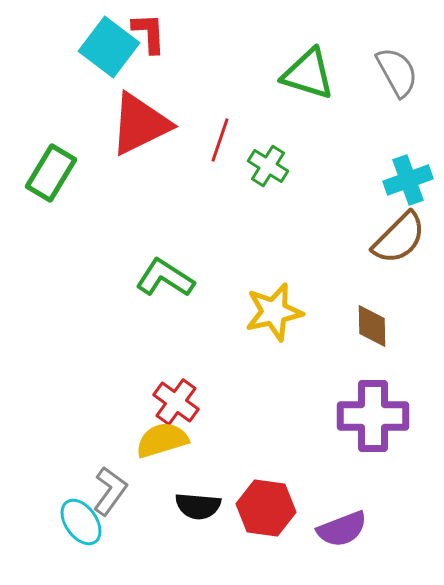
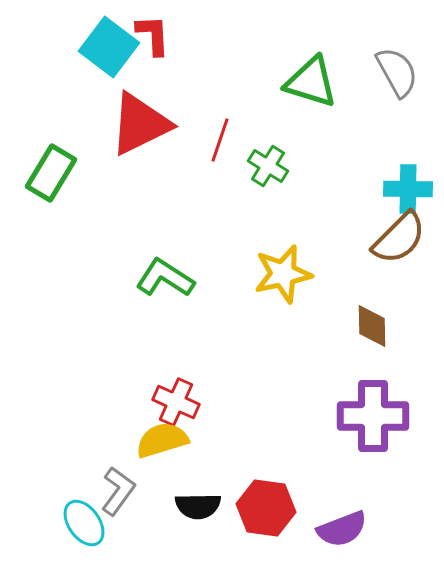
red L-shape: moved 4 px right, 2 px down
green triangle: moved 3 px right, 8 px down
cyan cross: moved 9 px down; rotated 21 degrees clockwise
yellow star: moved 9 px right, 38 px up
red cross: rotated 12 degrees counterclockwise
gray L-shape: moved 8 px right
black semicircle: rotated 6 degrees counterclockwise
cyan ellipse: moved 3 px right, 1 px down
